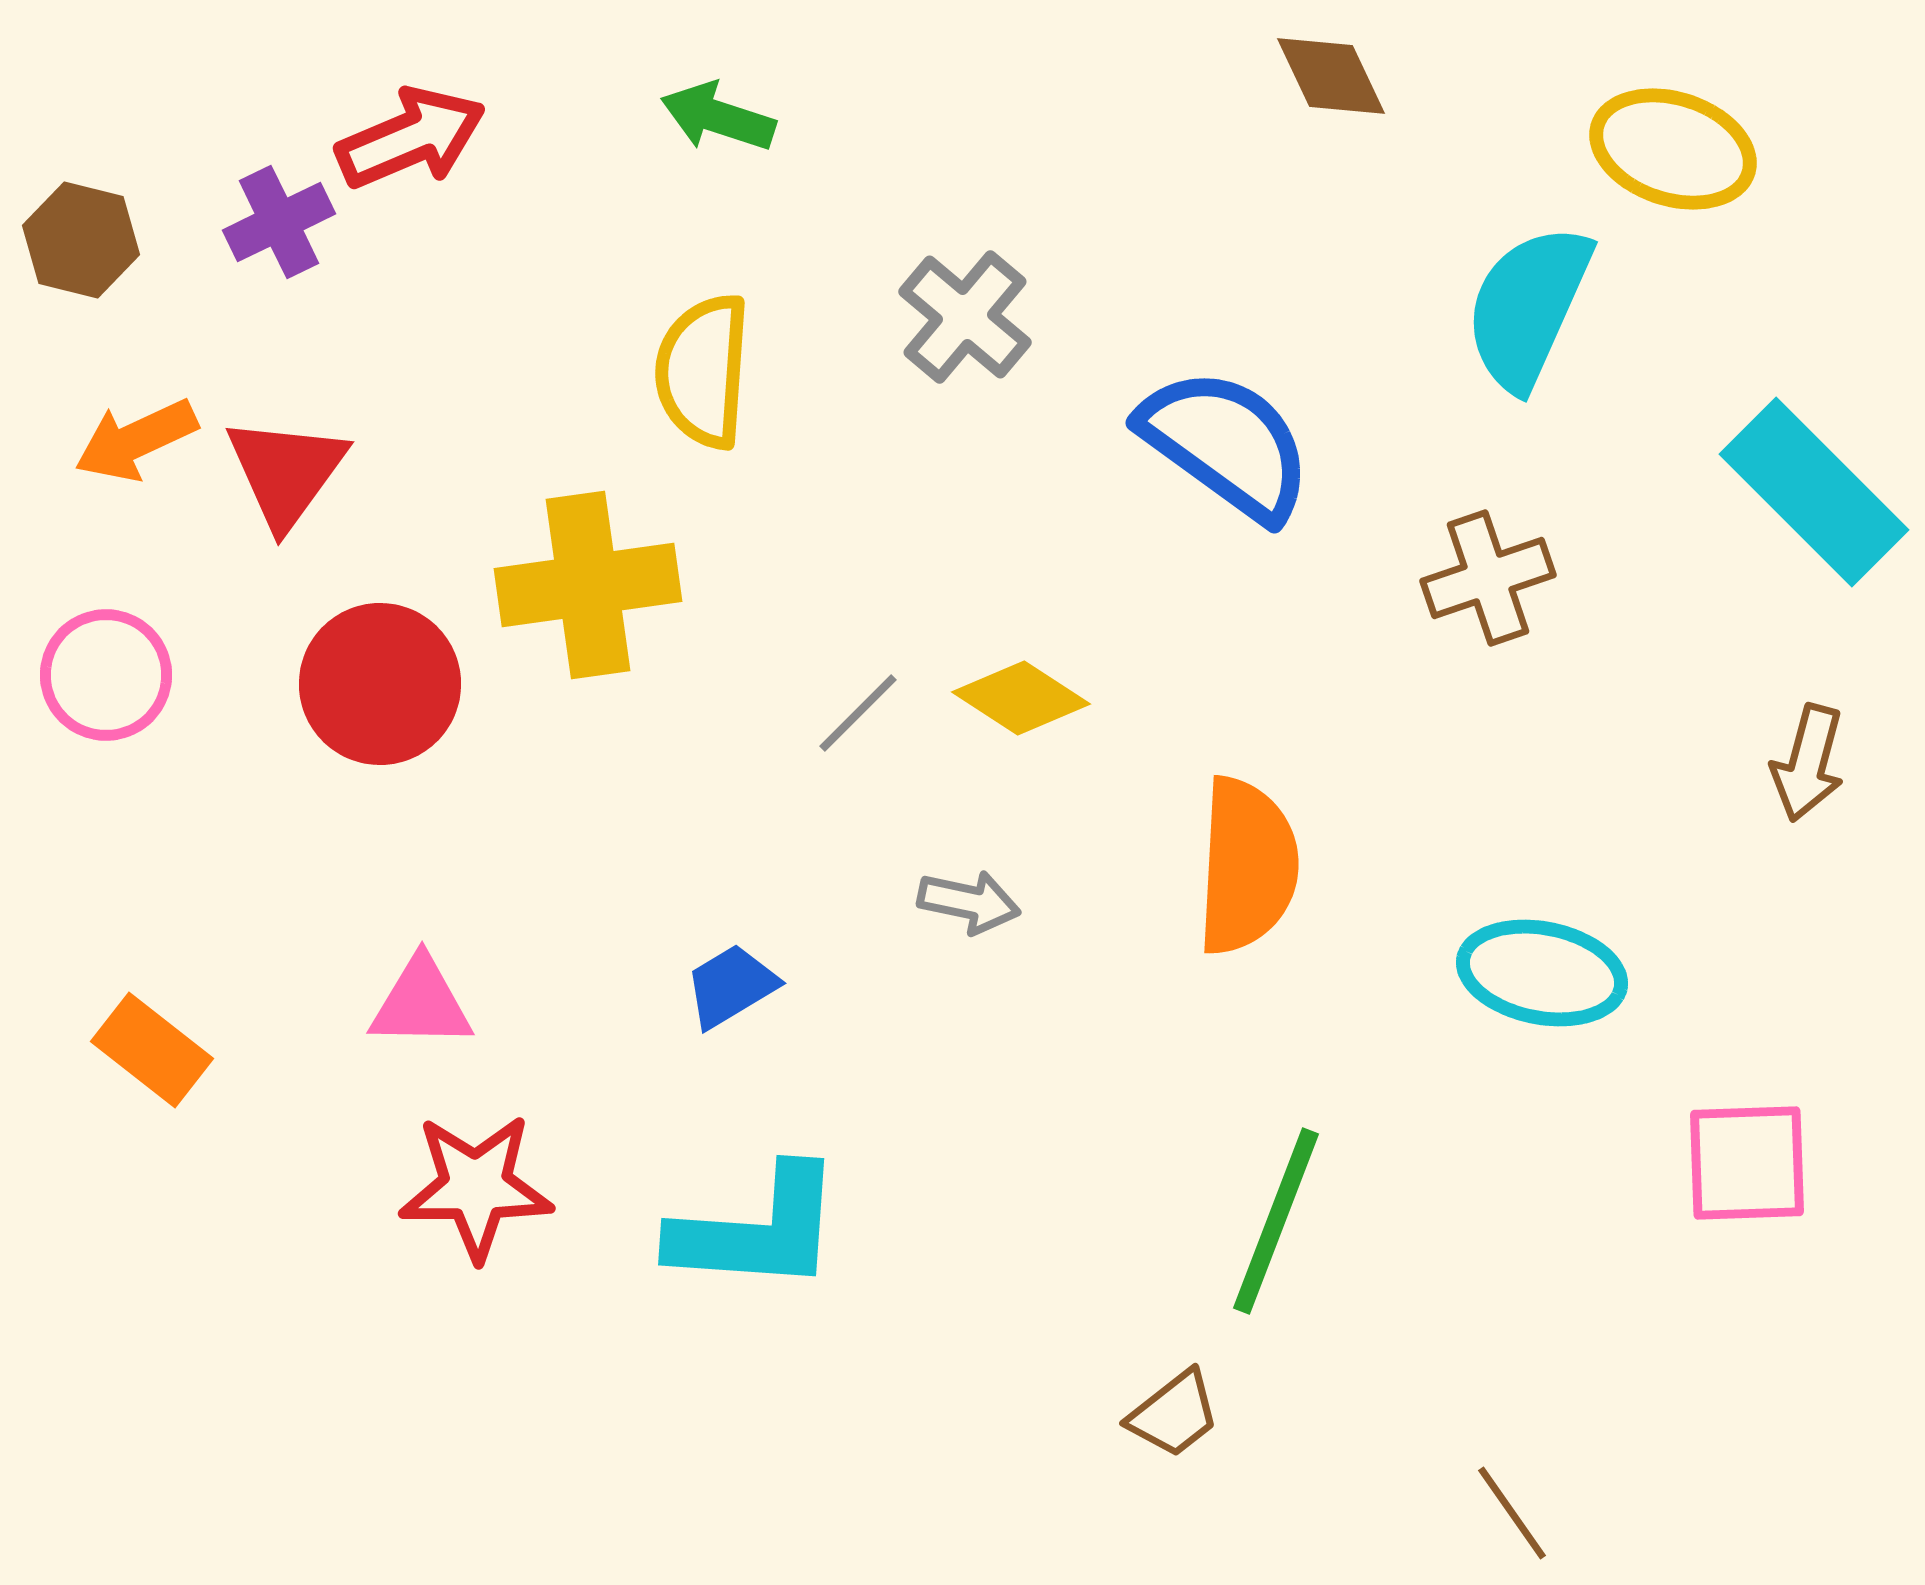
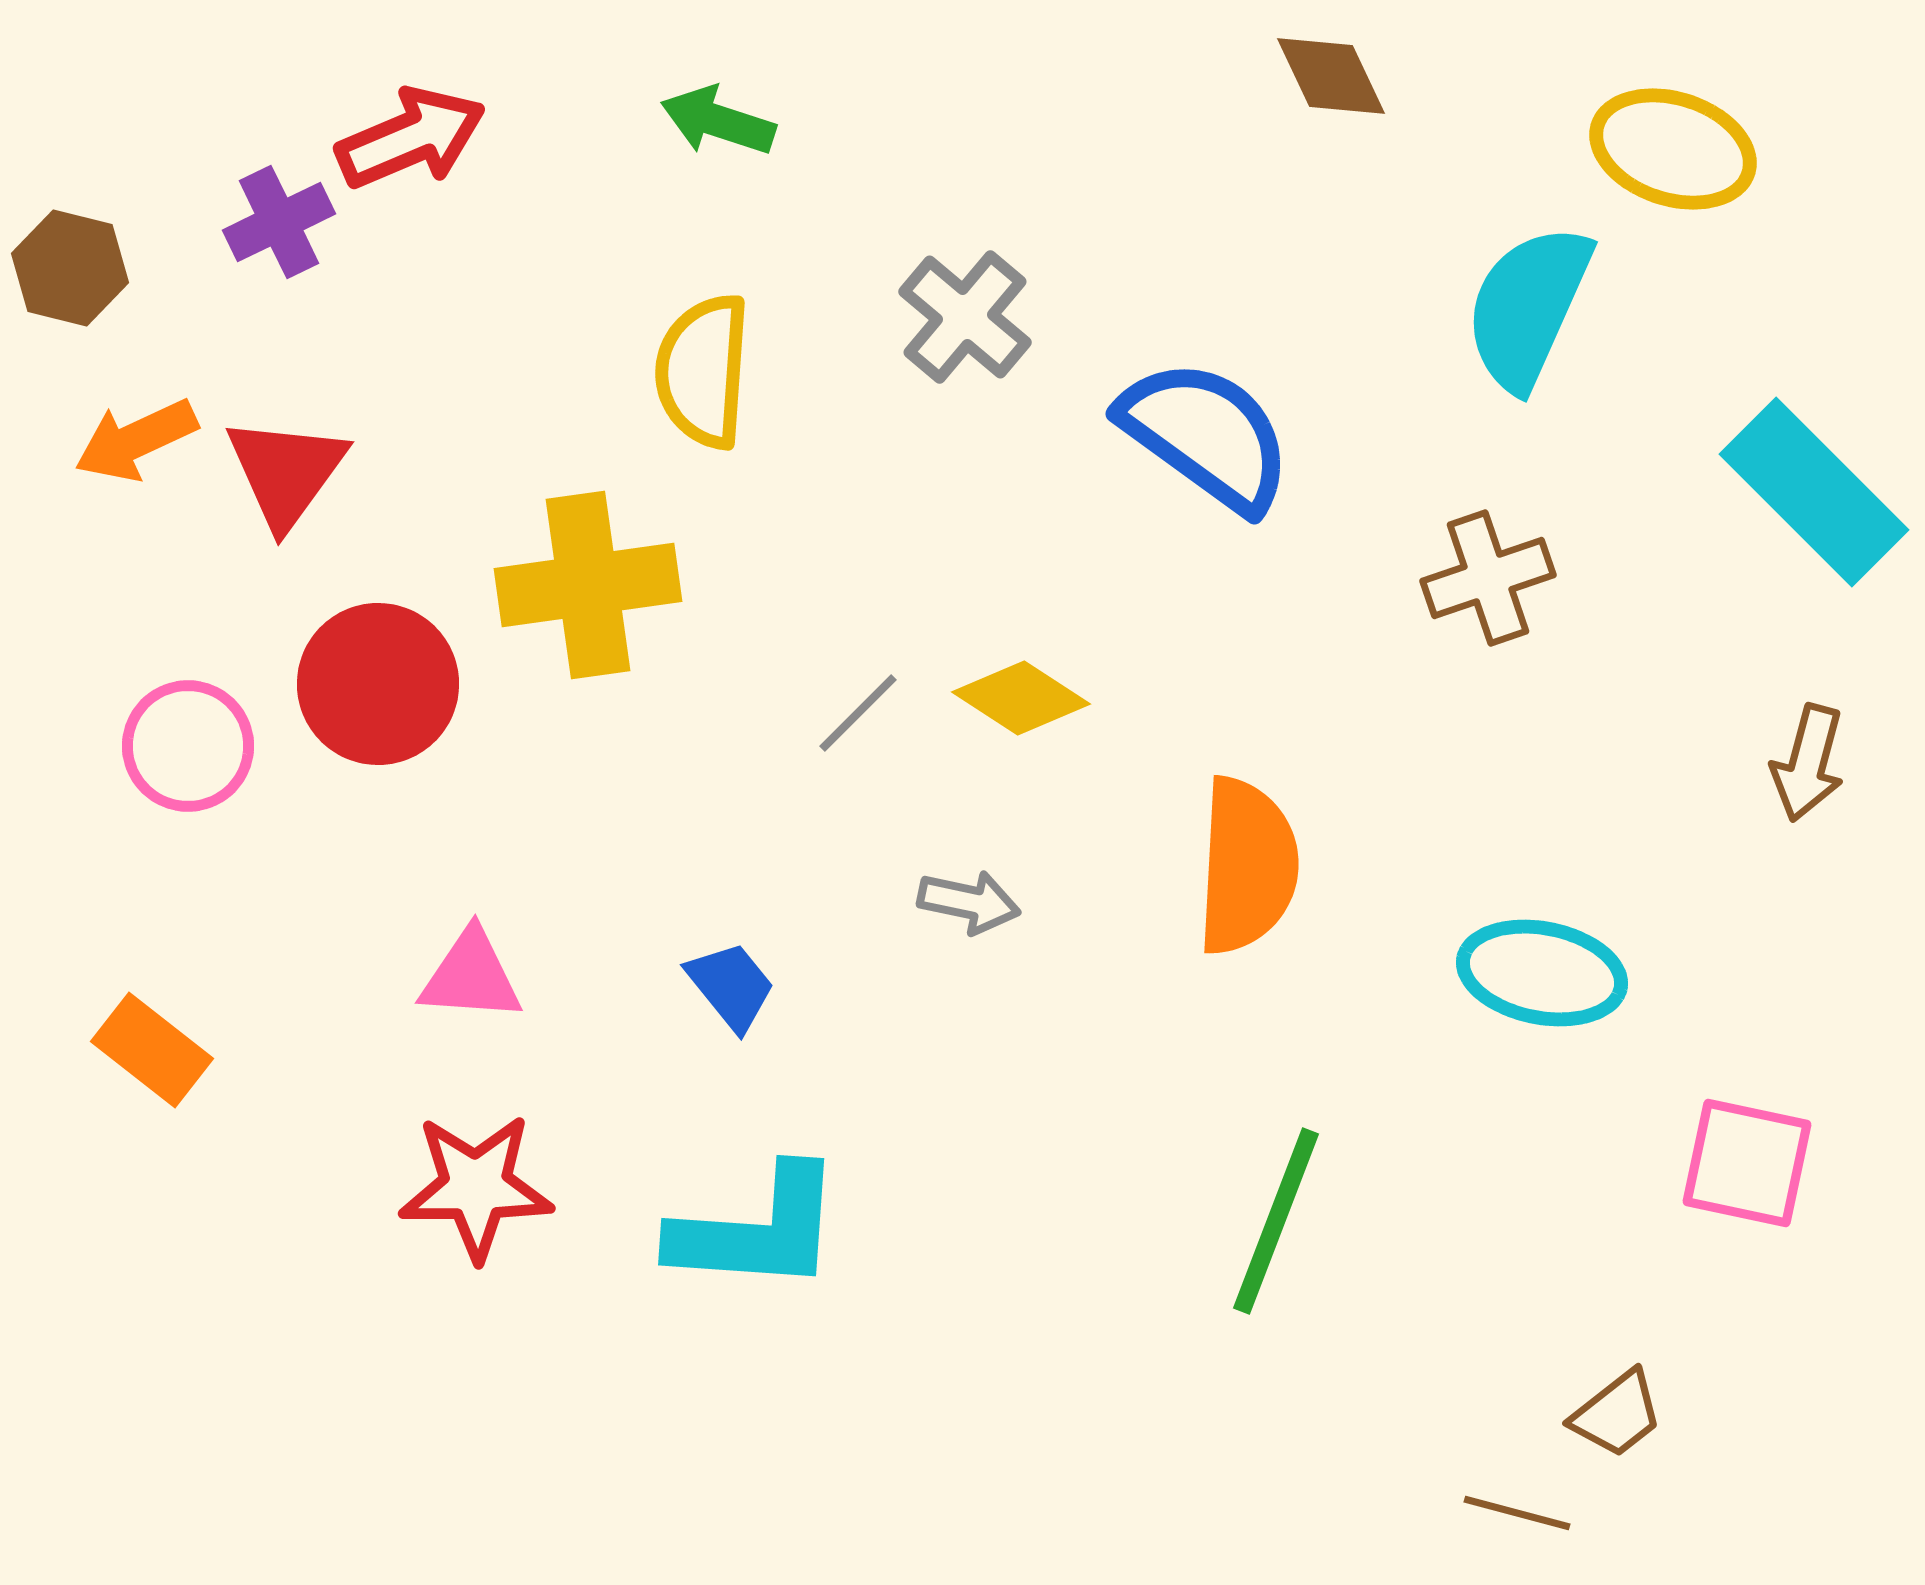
green arrow: moved 4 px down
brown hexagon: moved 11 px left, 28 px down
blue semicircle: moved 20 px left, 9 px up
pink circle: moved 82 px right, 71 px down
red circle: moved 2 px left
blue trapezoid: rotated 82 degrees clockwise
pink triangle: moved 50 px right, 27 px up; rotated 3 degrees clockwise
pink square: rotated 14 degrees clockwise
brown trapezoid: moved 443 px right
brown line: moved 5 px right; rotated 40 degrees counterclockwise
